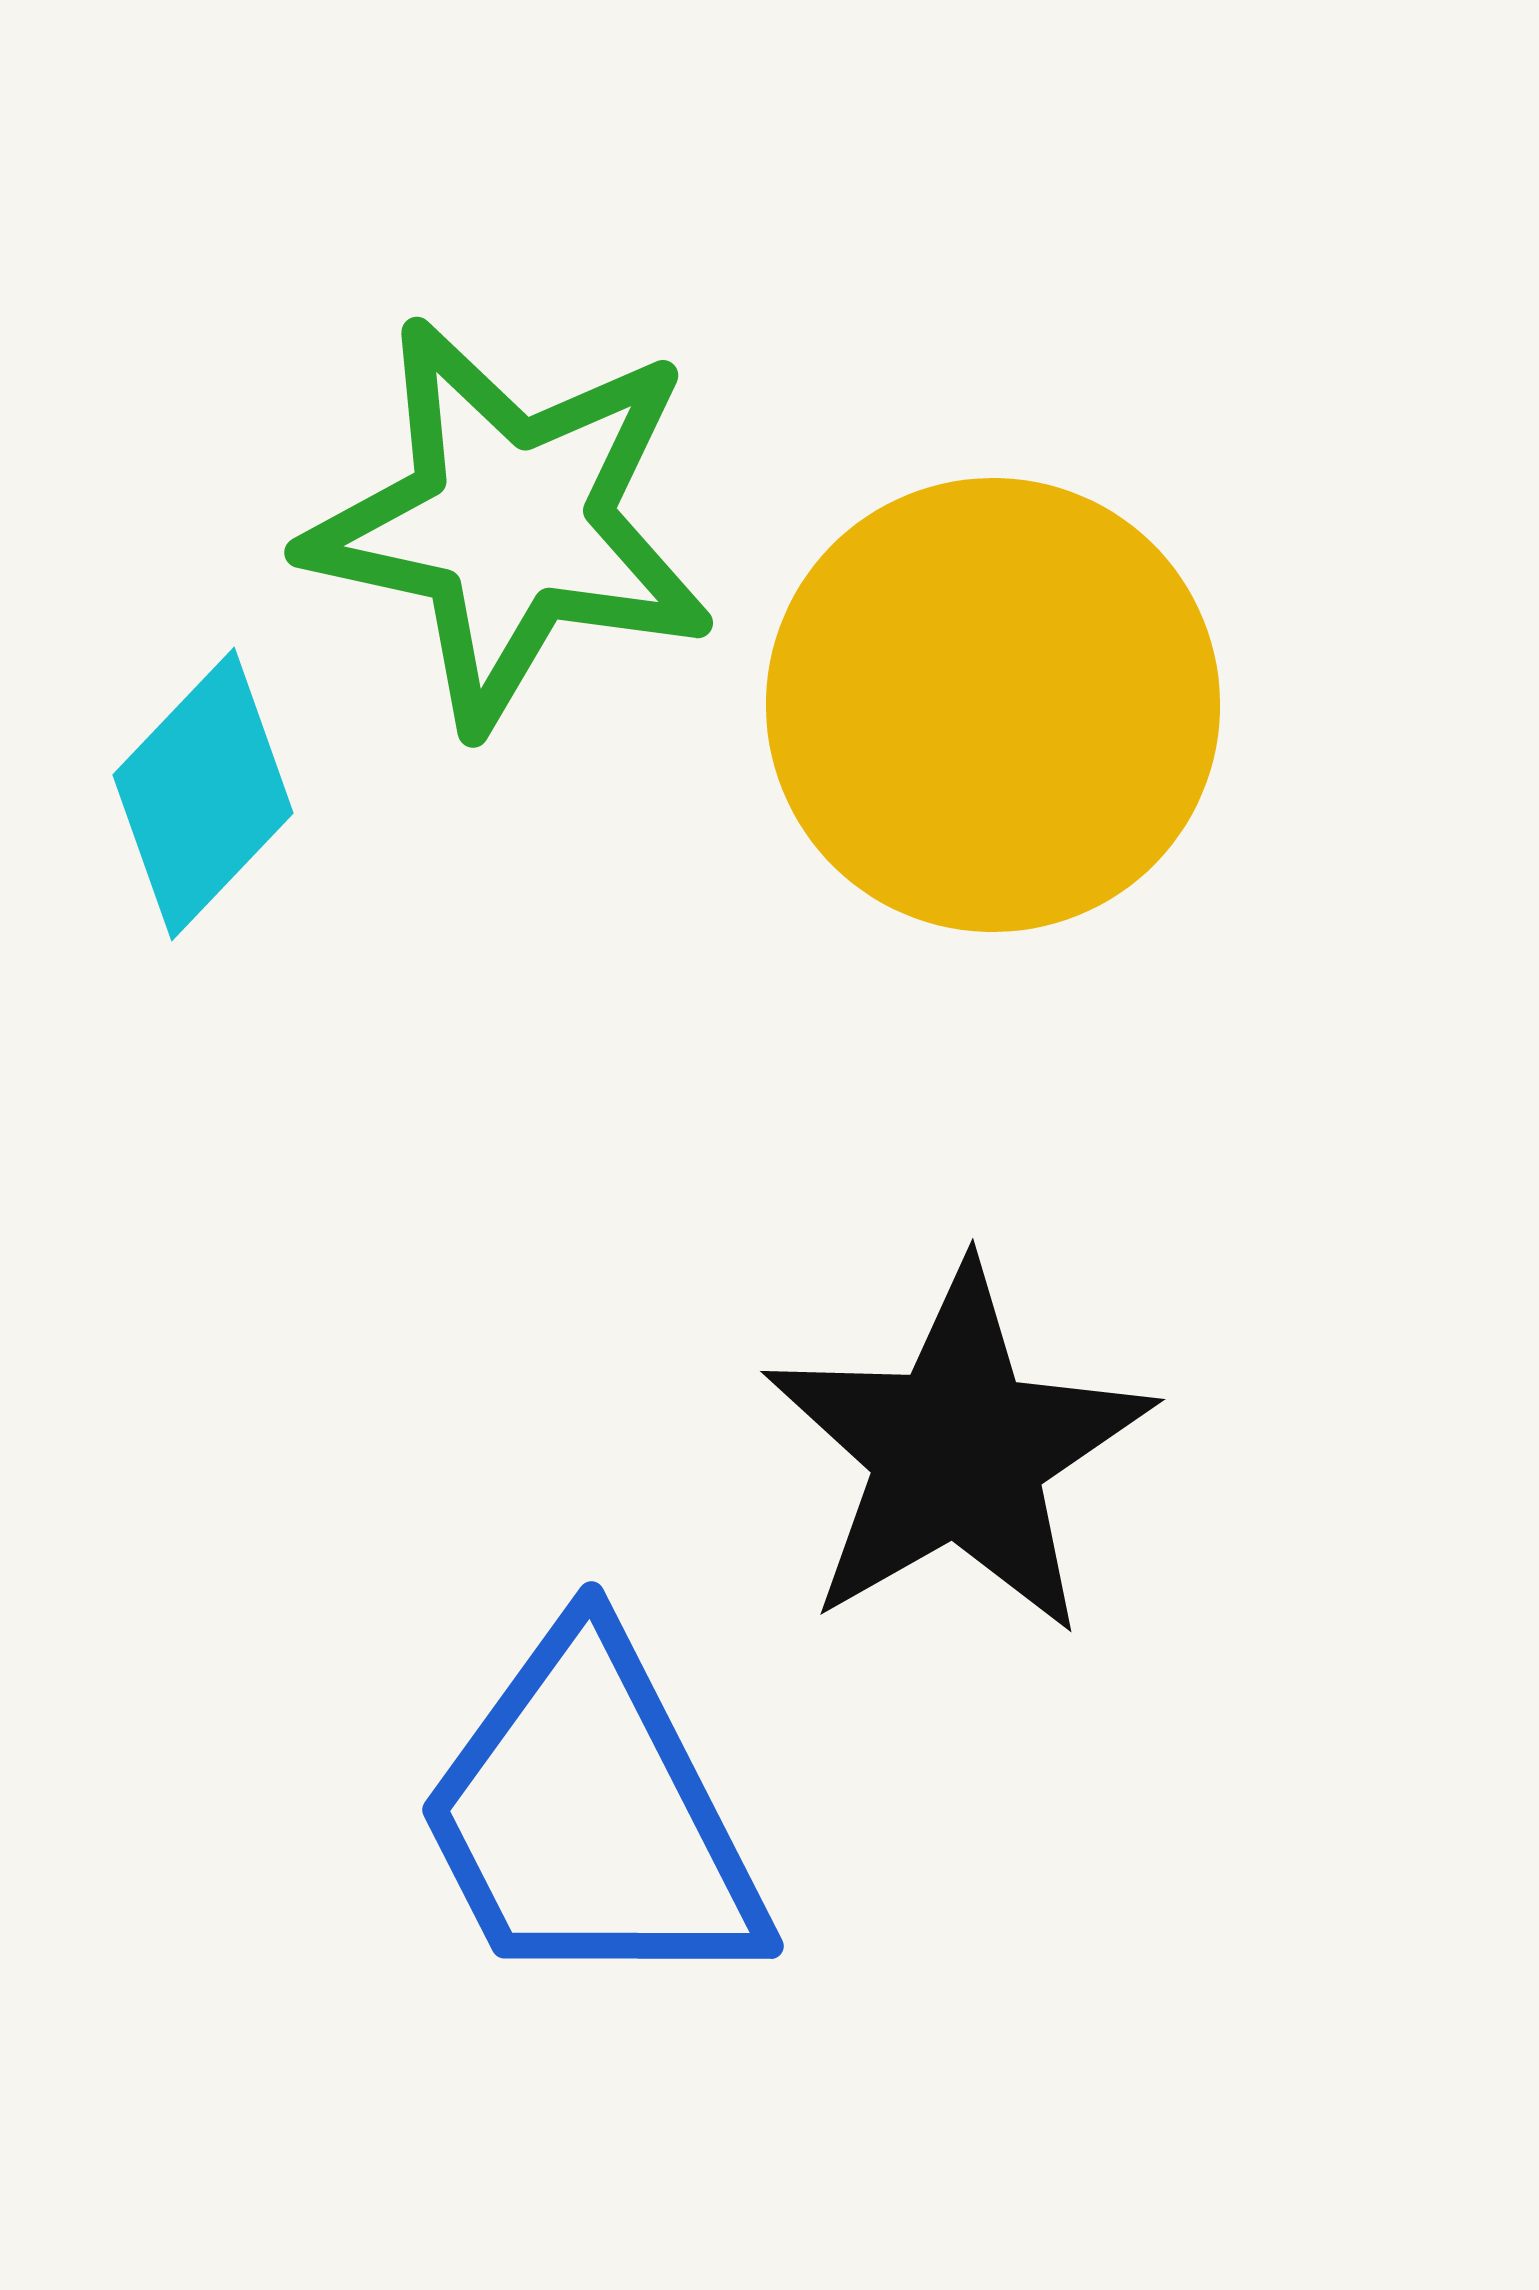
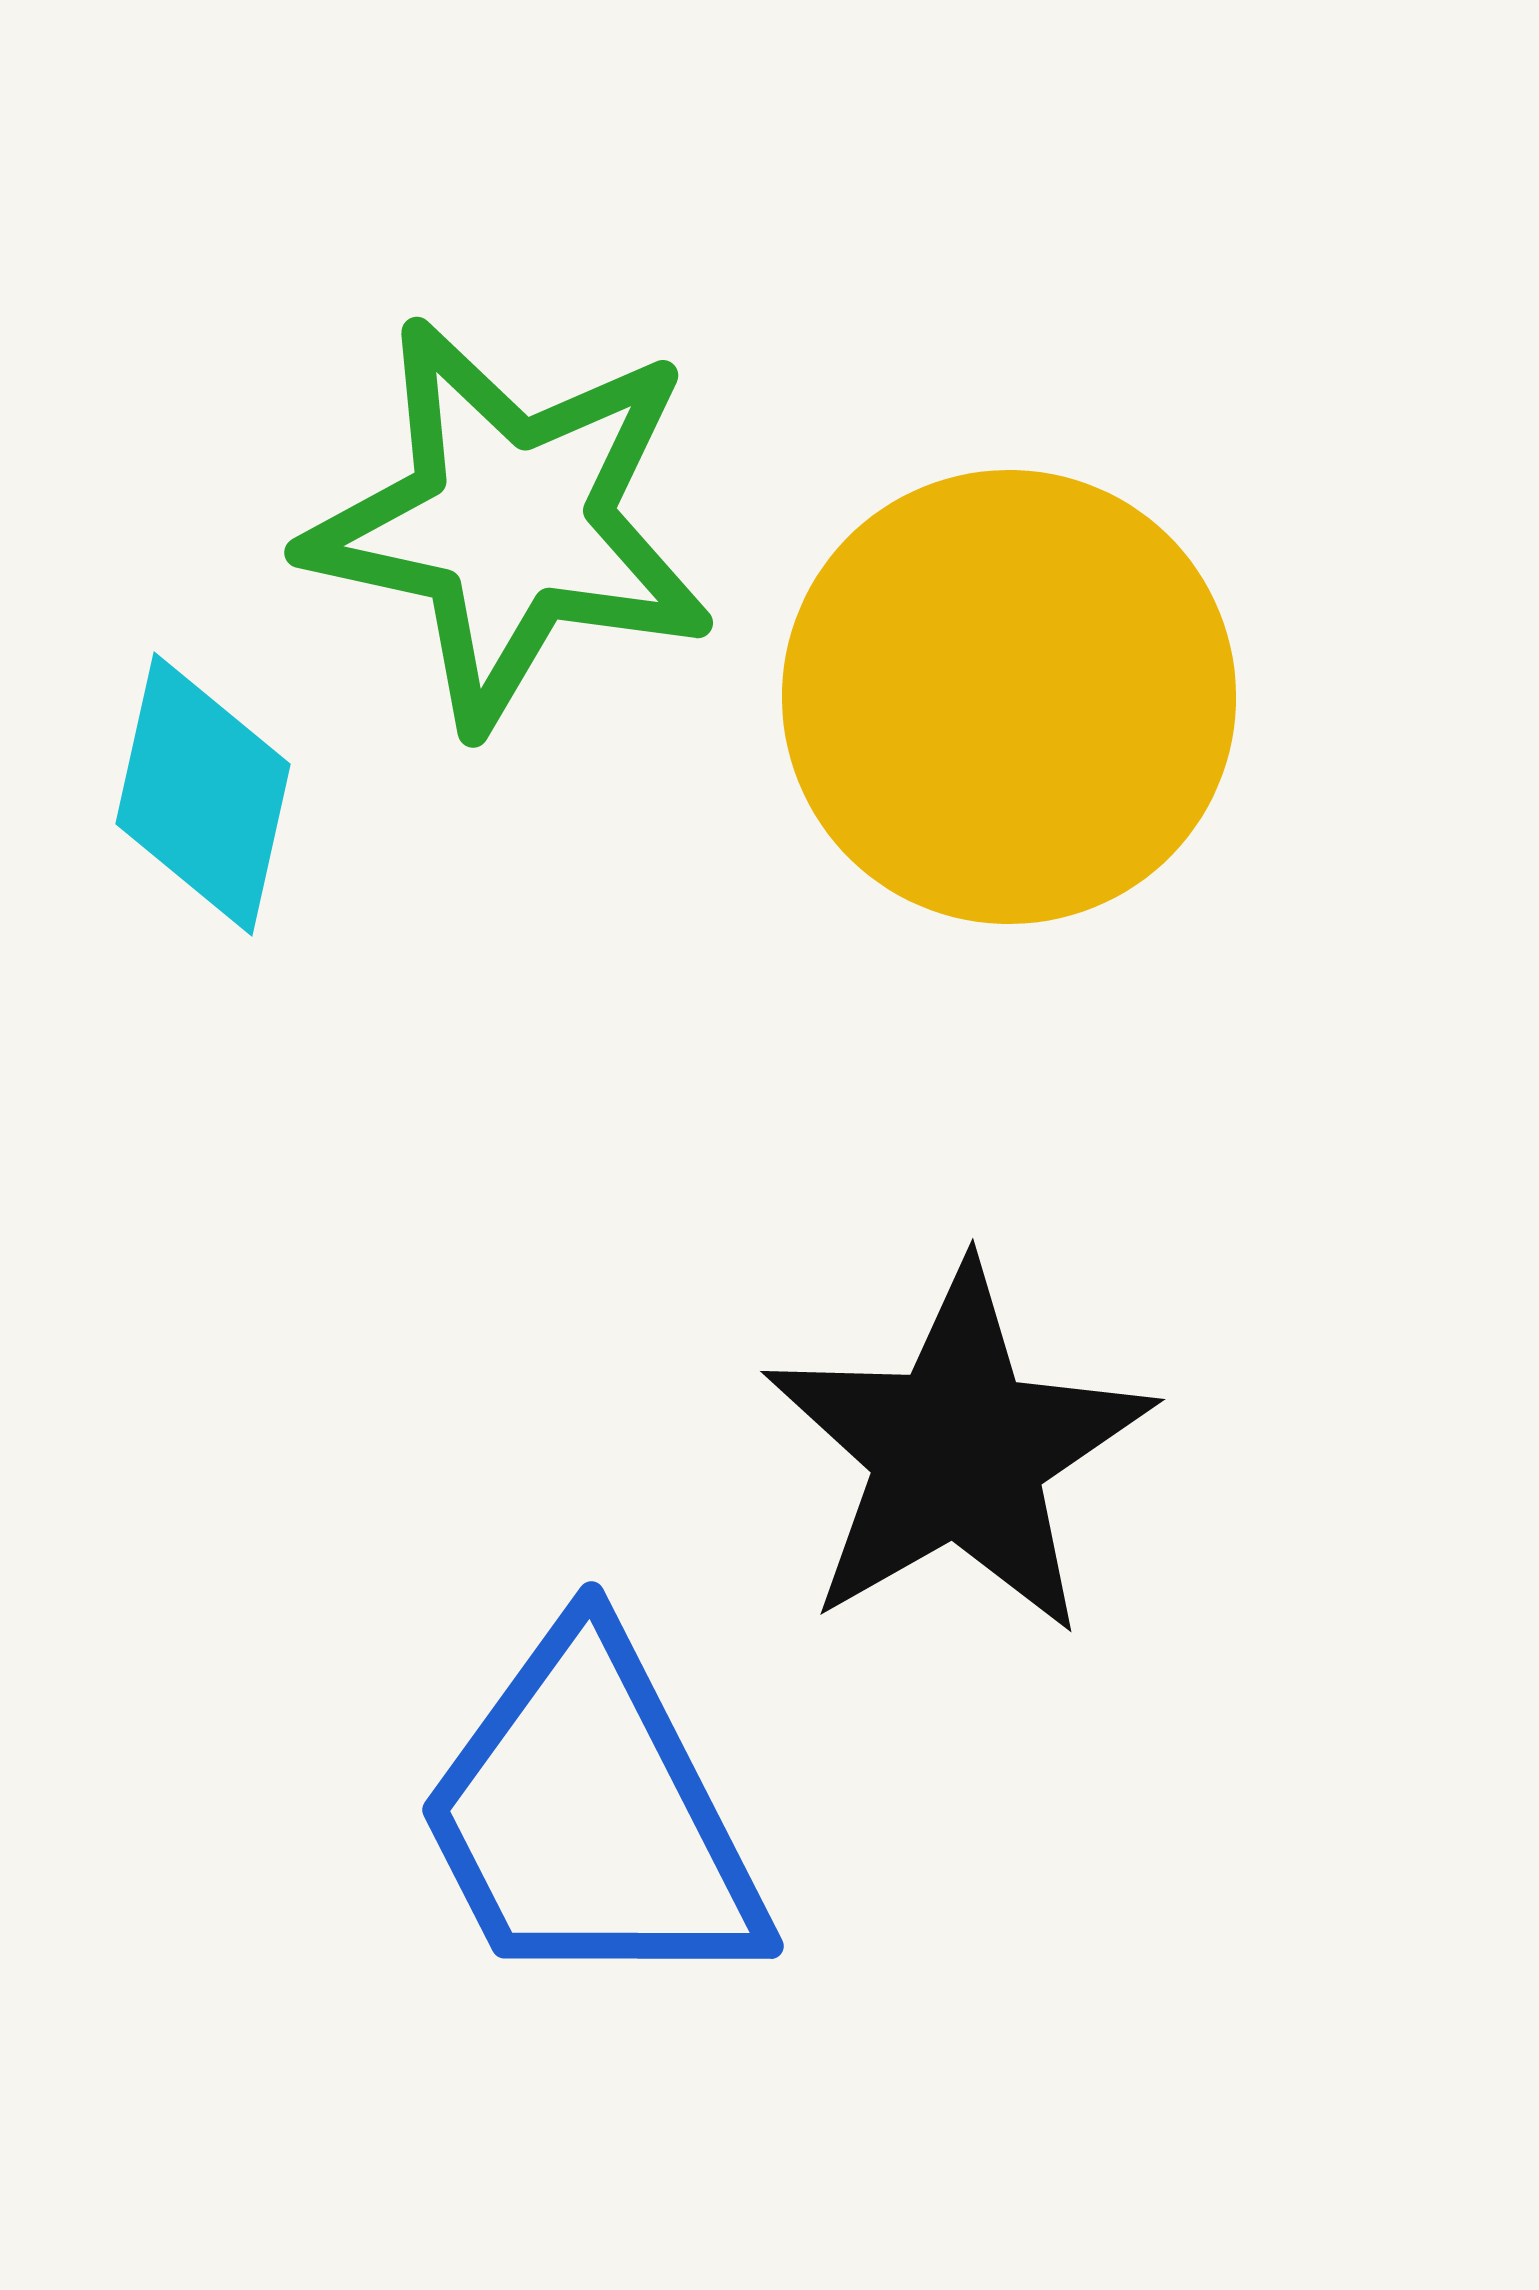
yellow circle: moved 16 px right, 8 px up
cyan diamond: rotated 31 degrees counterclockwise
